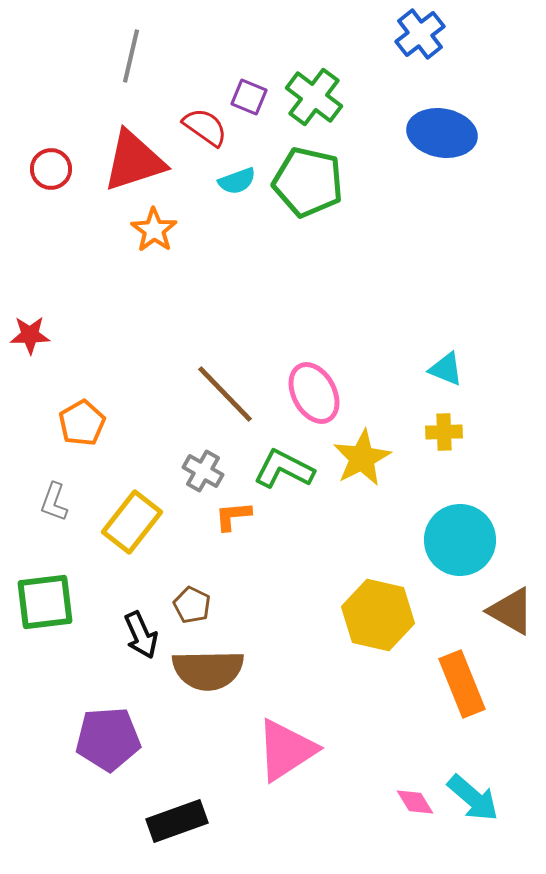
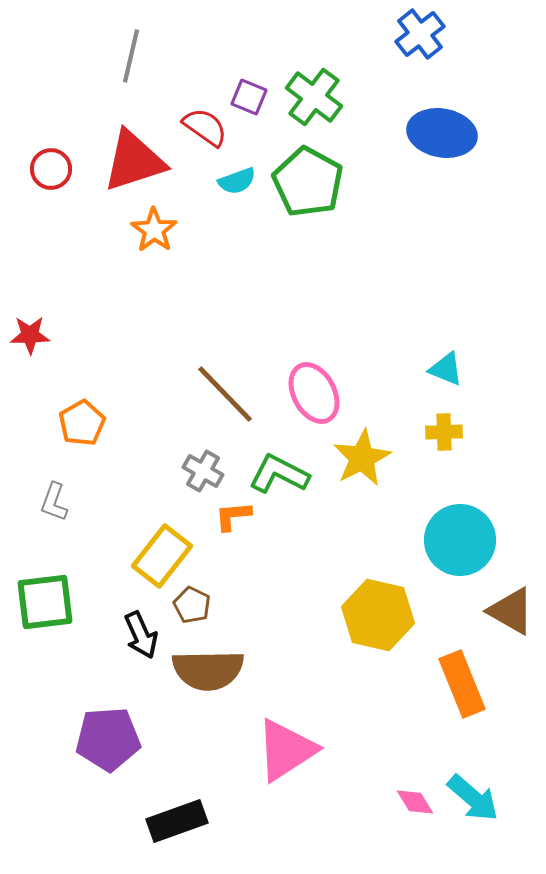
green pentagon: rotated 16 degrees clockwise
green L-shape: moved 5 px left, 5 px down
yellow rectangle: moved 30 px right, 34 px down
